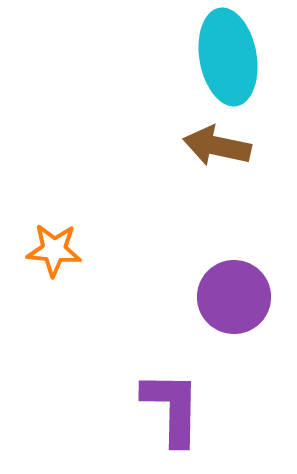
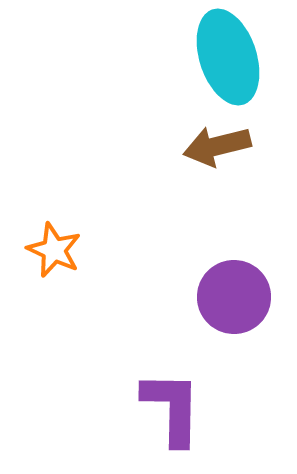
cyan ellipse: rotated 8 degrees counterclockwise
brown arrow: rotated 26 degrees counterclockwise
orange star: rotated 20 degrees clockwise
